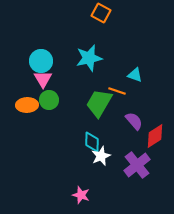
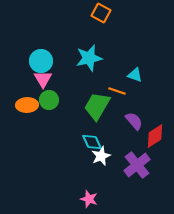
green trapezoid: moved 2 px left, 3 px down
cyan diamond: rotated 25 degrees counterclockwise
pink star: moved 8 px right, 4 px down
